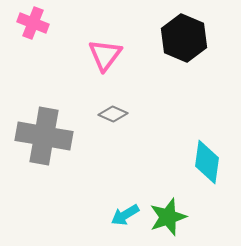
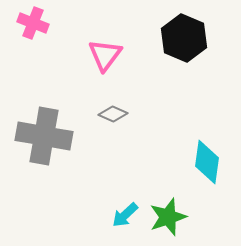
cyan arrow: rotated 12 degrees counterclockwise
